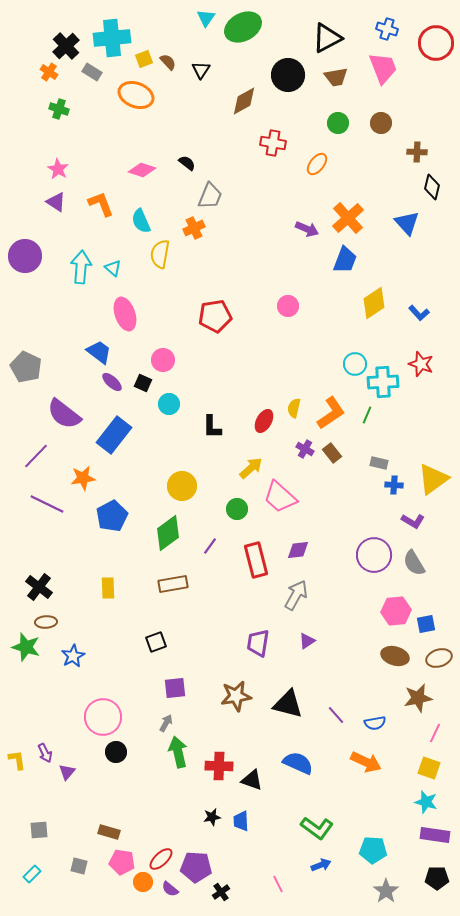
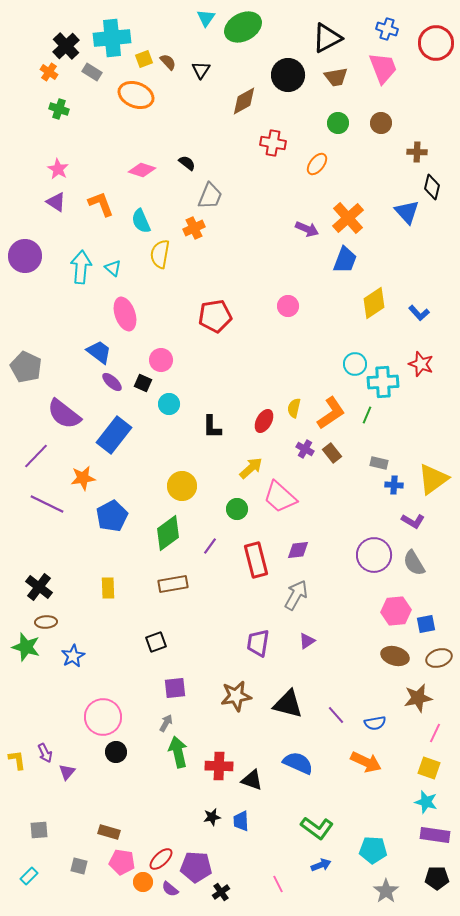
blue triangle at (407, 223): moved 11 px up
pink circle at (163, 360): moved 2 px left
cyan rectangle at (32, 874): moved 3 px left, 2 px down
